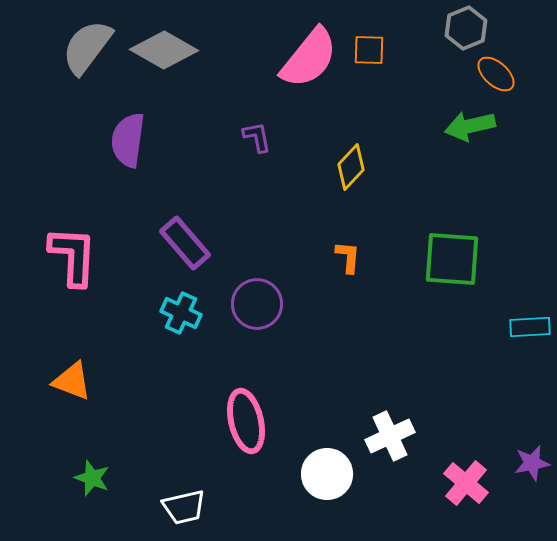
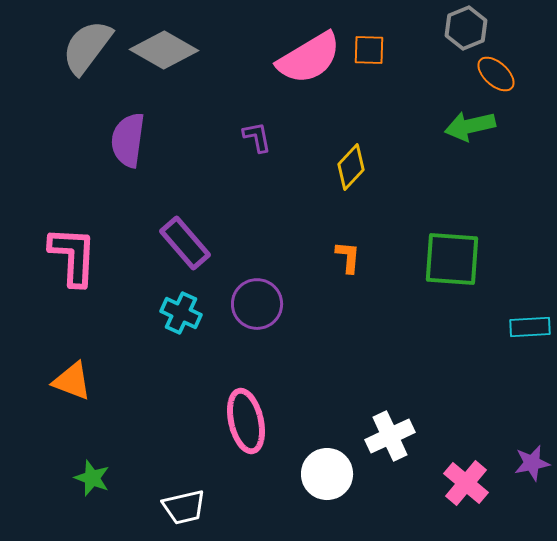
pink semicircle: rotated 20 degrees clockwise
